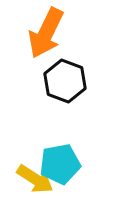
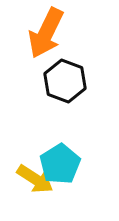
cyan pentagon: rotated 21 degrees counterclockwise
